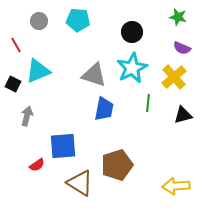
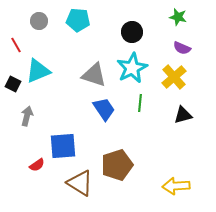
green line: moved 8 px left
blue trapezoid: rotated 45 degrees counterclockwise
